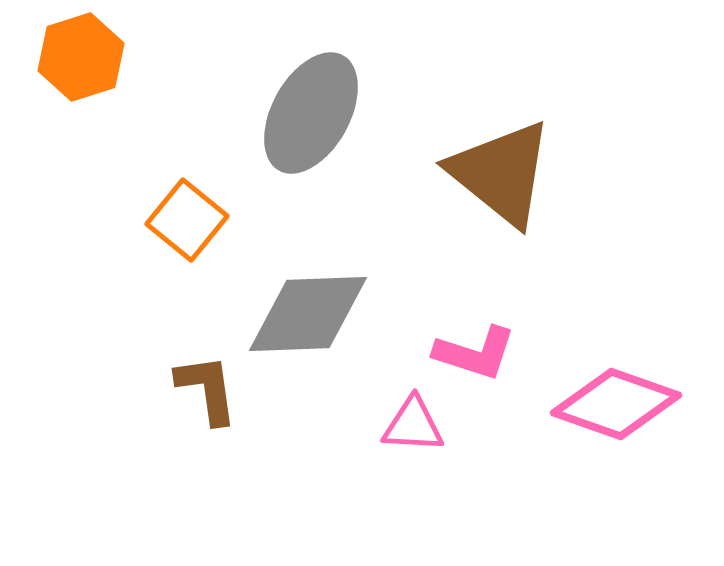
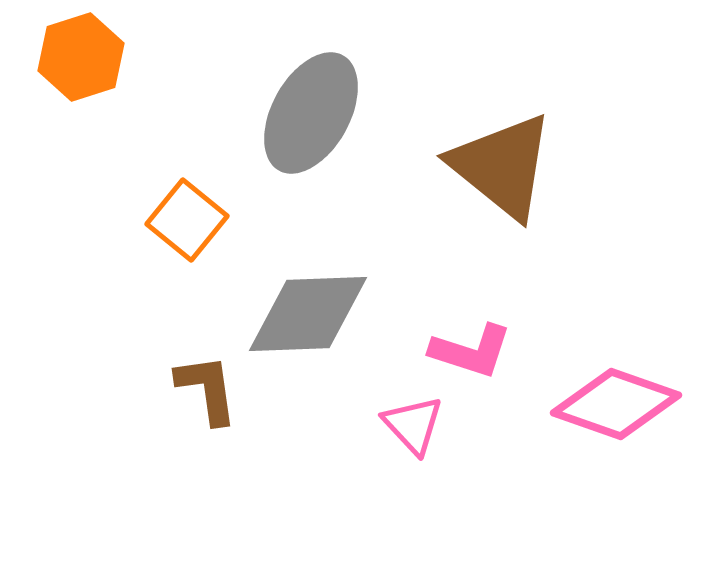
brown triangle: moved 1 px right, 7 px up
pink L-shape: moved 4 px left, 2 px up
pink triangle: rotated 44 degrees clockwise
